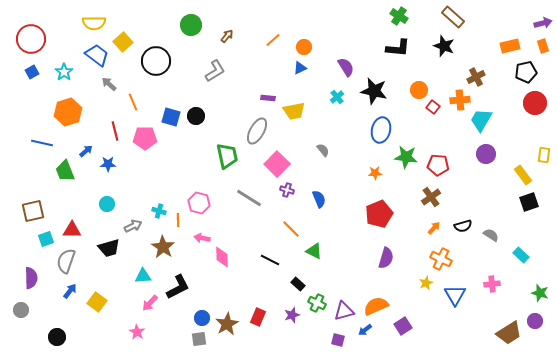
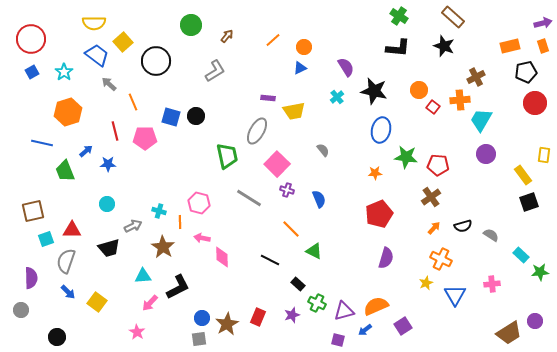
orange line at (178, 220): moved 2 px right, 2 px down
blue arrow at (70, 291): moved 2 px left, 1 px down; rotated 98 degrees clockwise
green star at (540, 293): moved 21 px up; rotated 24 degrees counterclockwise
